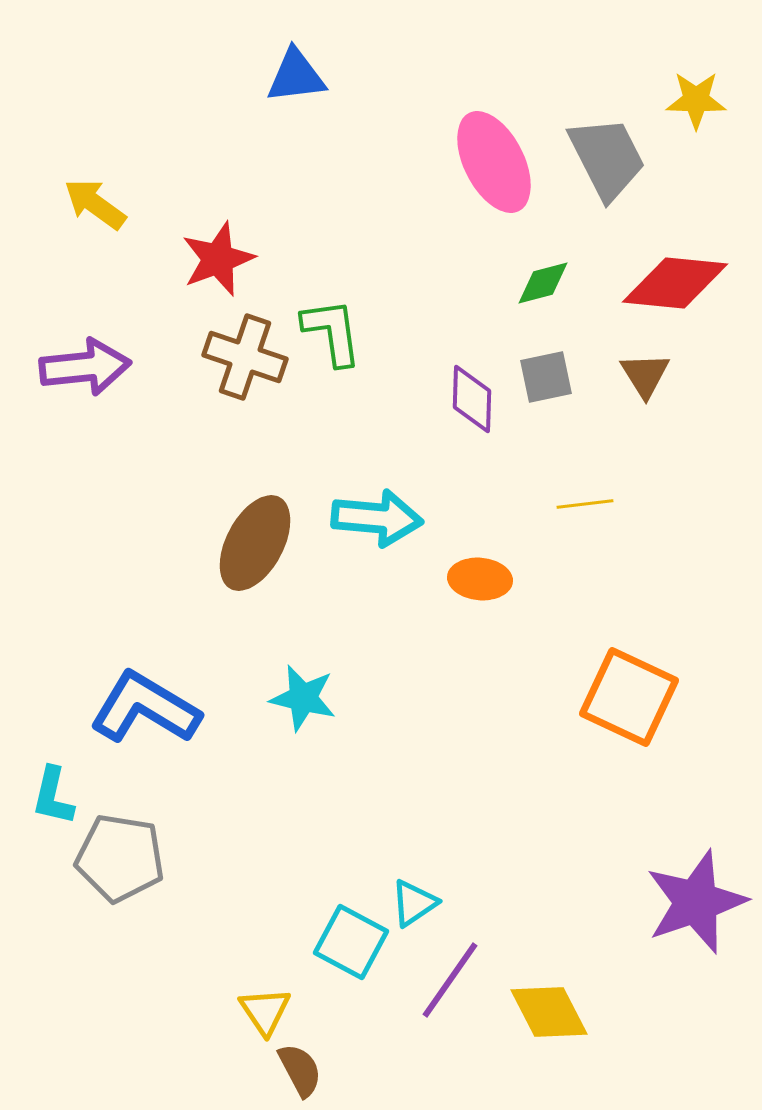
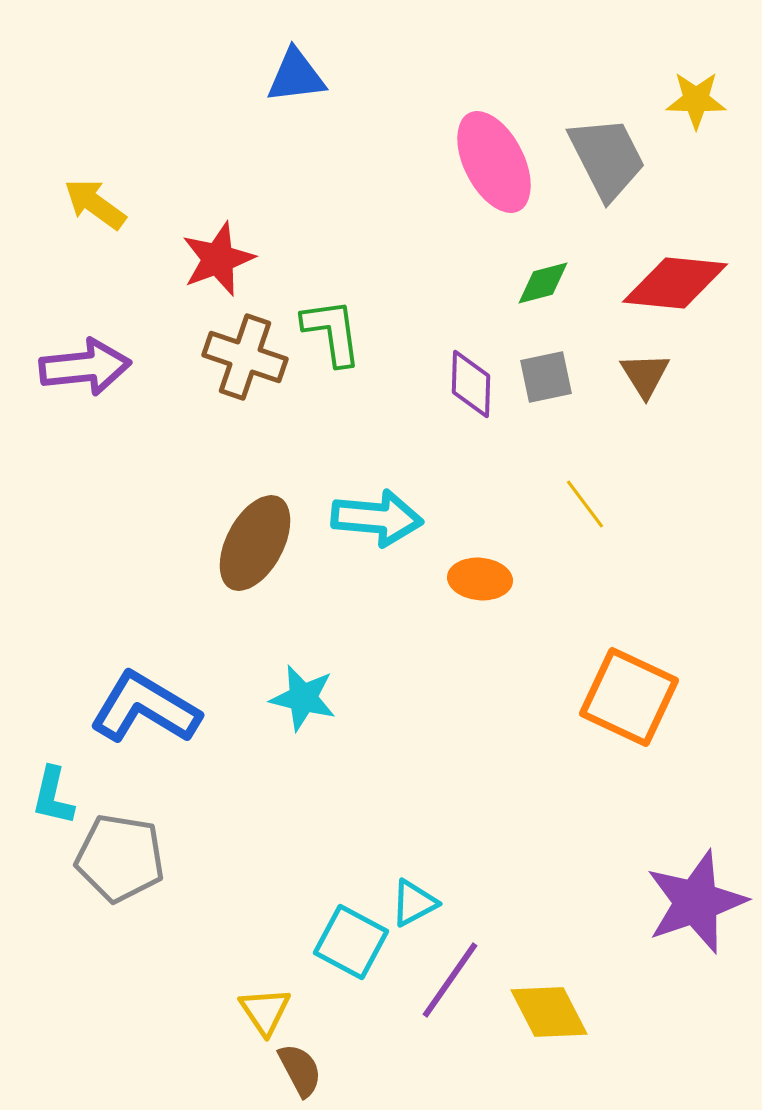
purple diamond: moved 1 px left, 15 px up
yellow line: rotated 60 degrees clockwise
cyan triangle: rotated 6 degrees clockwise
